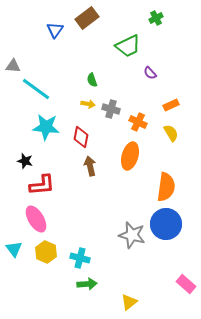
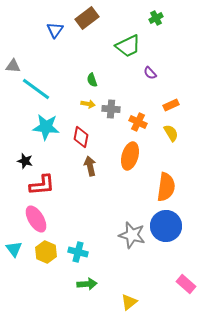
gray cross: rotated 12 degrees counterclockwise
blue circle: moved 2 px down
cyan cross: moved 2 px left, 6 px up
